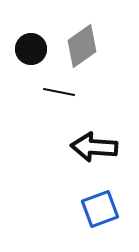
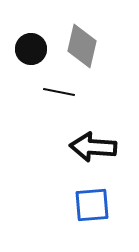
gray diamond: rotated 42 degrees counterclockwise
black arrow: moved 1 px left
blue square: moved 8 px left, 4 px up; rotated 15 degrees clockwise
